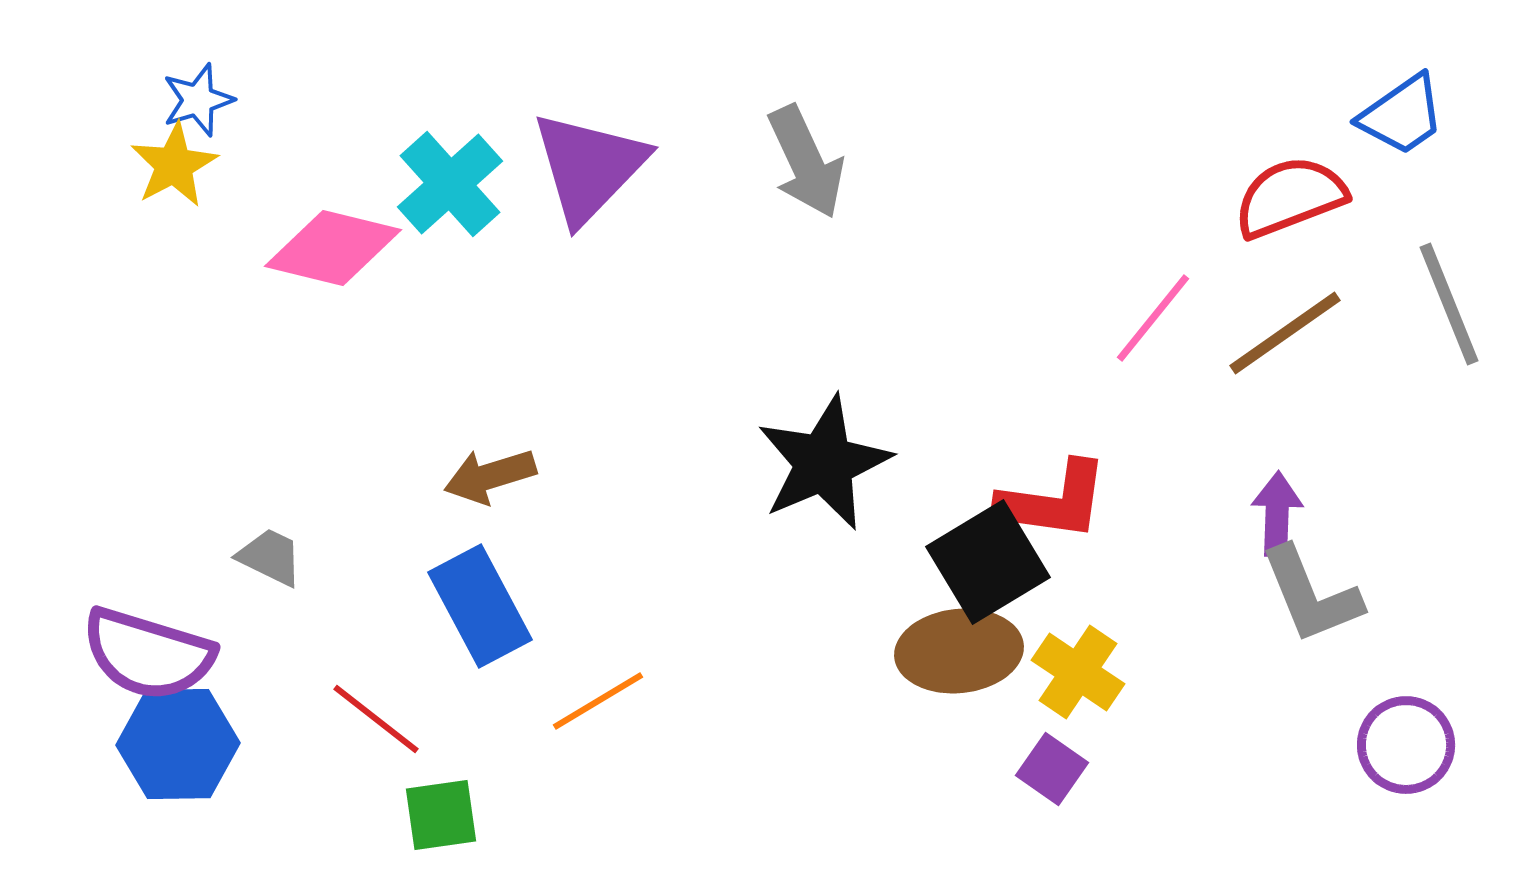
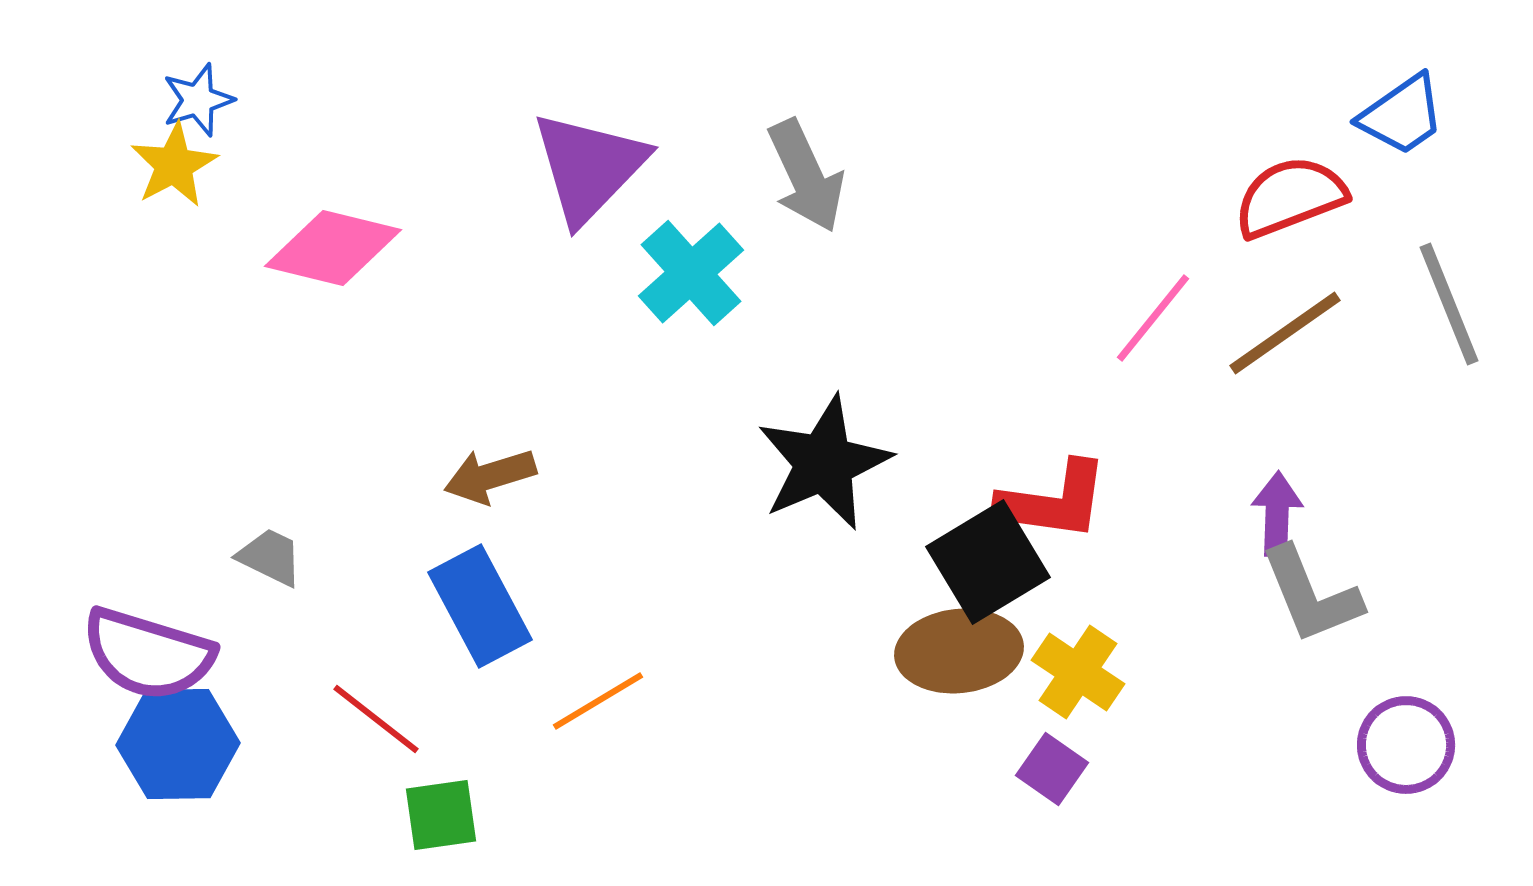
gray arrow: moved 14 px down
cyan cross: moved 241 px right, 89 px down
